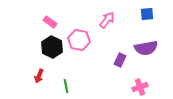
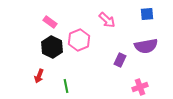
pink arrow: rotated 96 degrees clockwise
pink hexagon: rotated 25 degrees clockwise
purple semicircle: moved 2 px up
